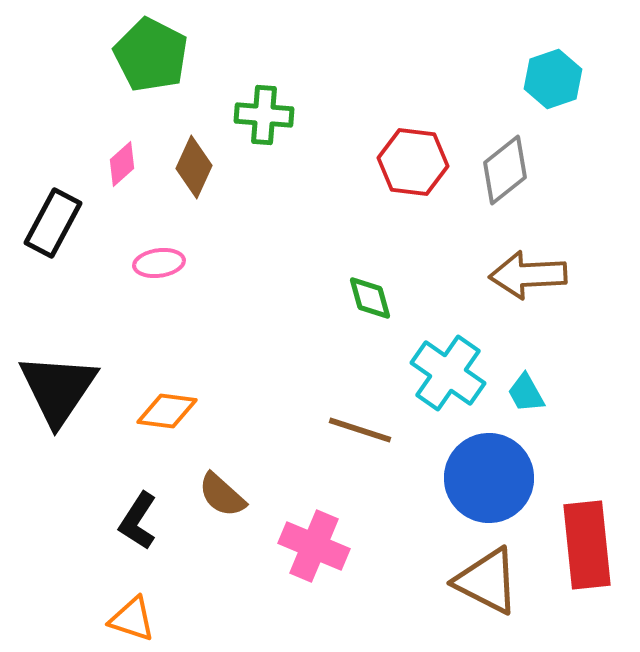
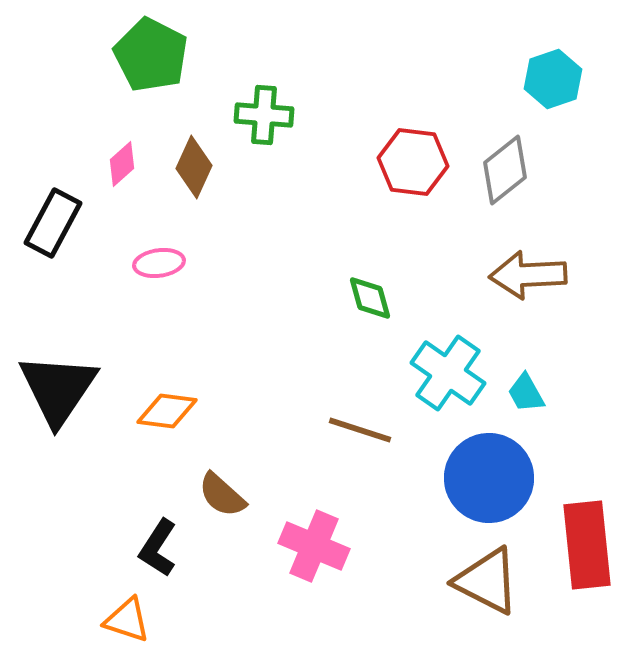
black L-shape: moved 20 px right, 27 px down
orange triangle: moved 5 px left, 1 px down
